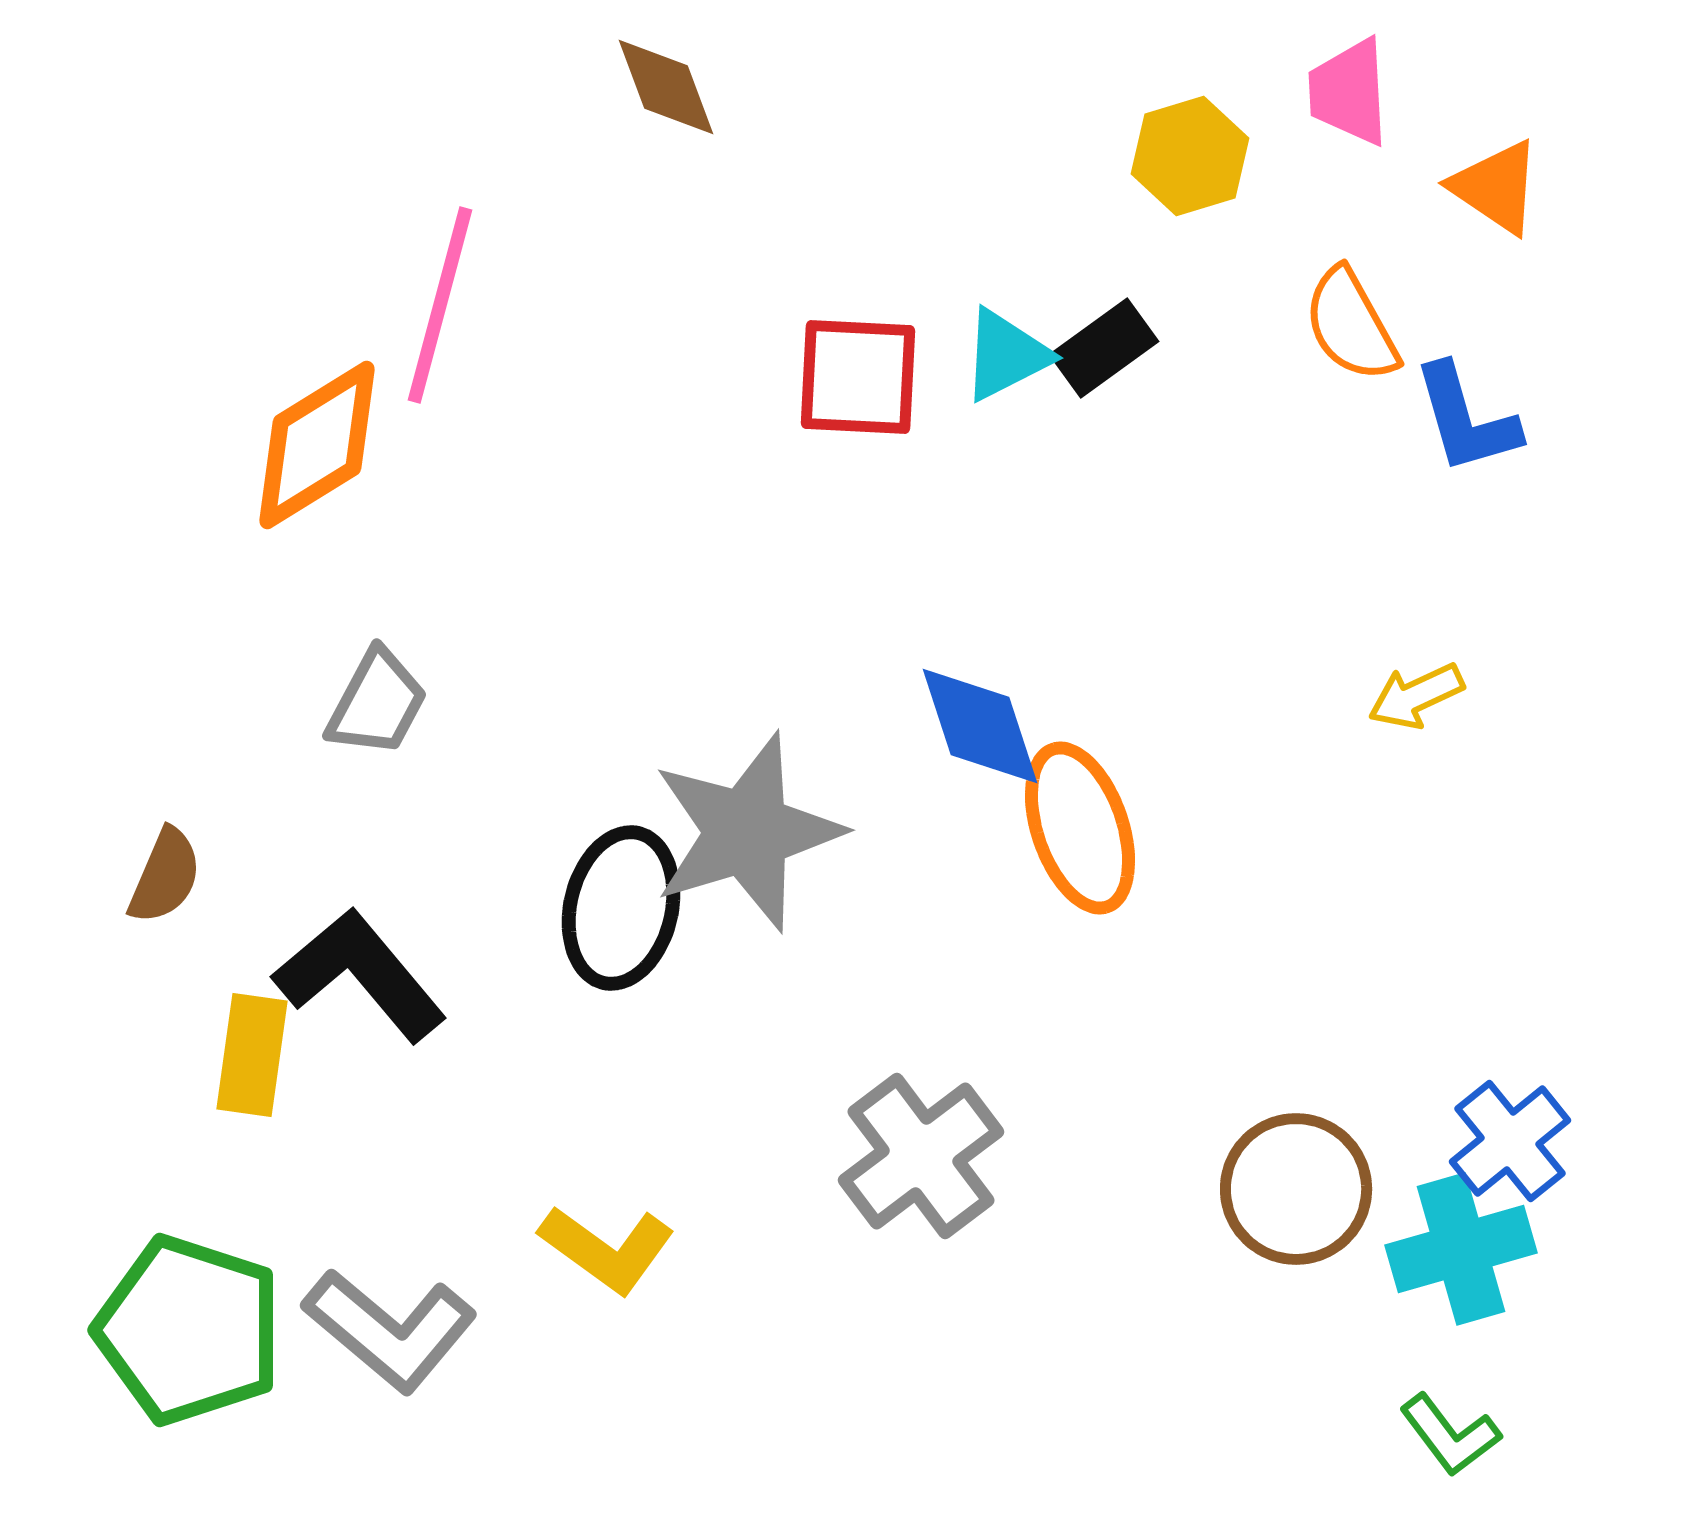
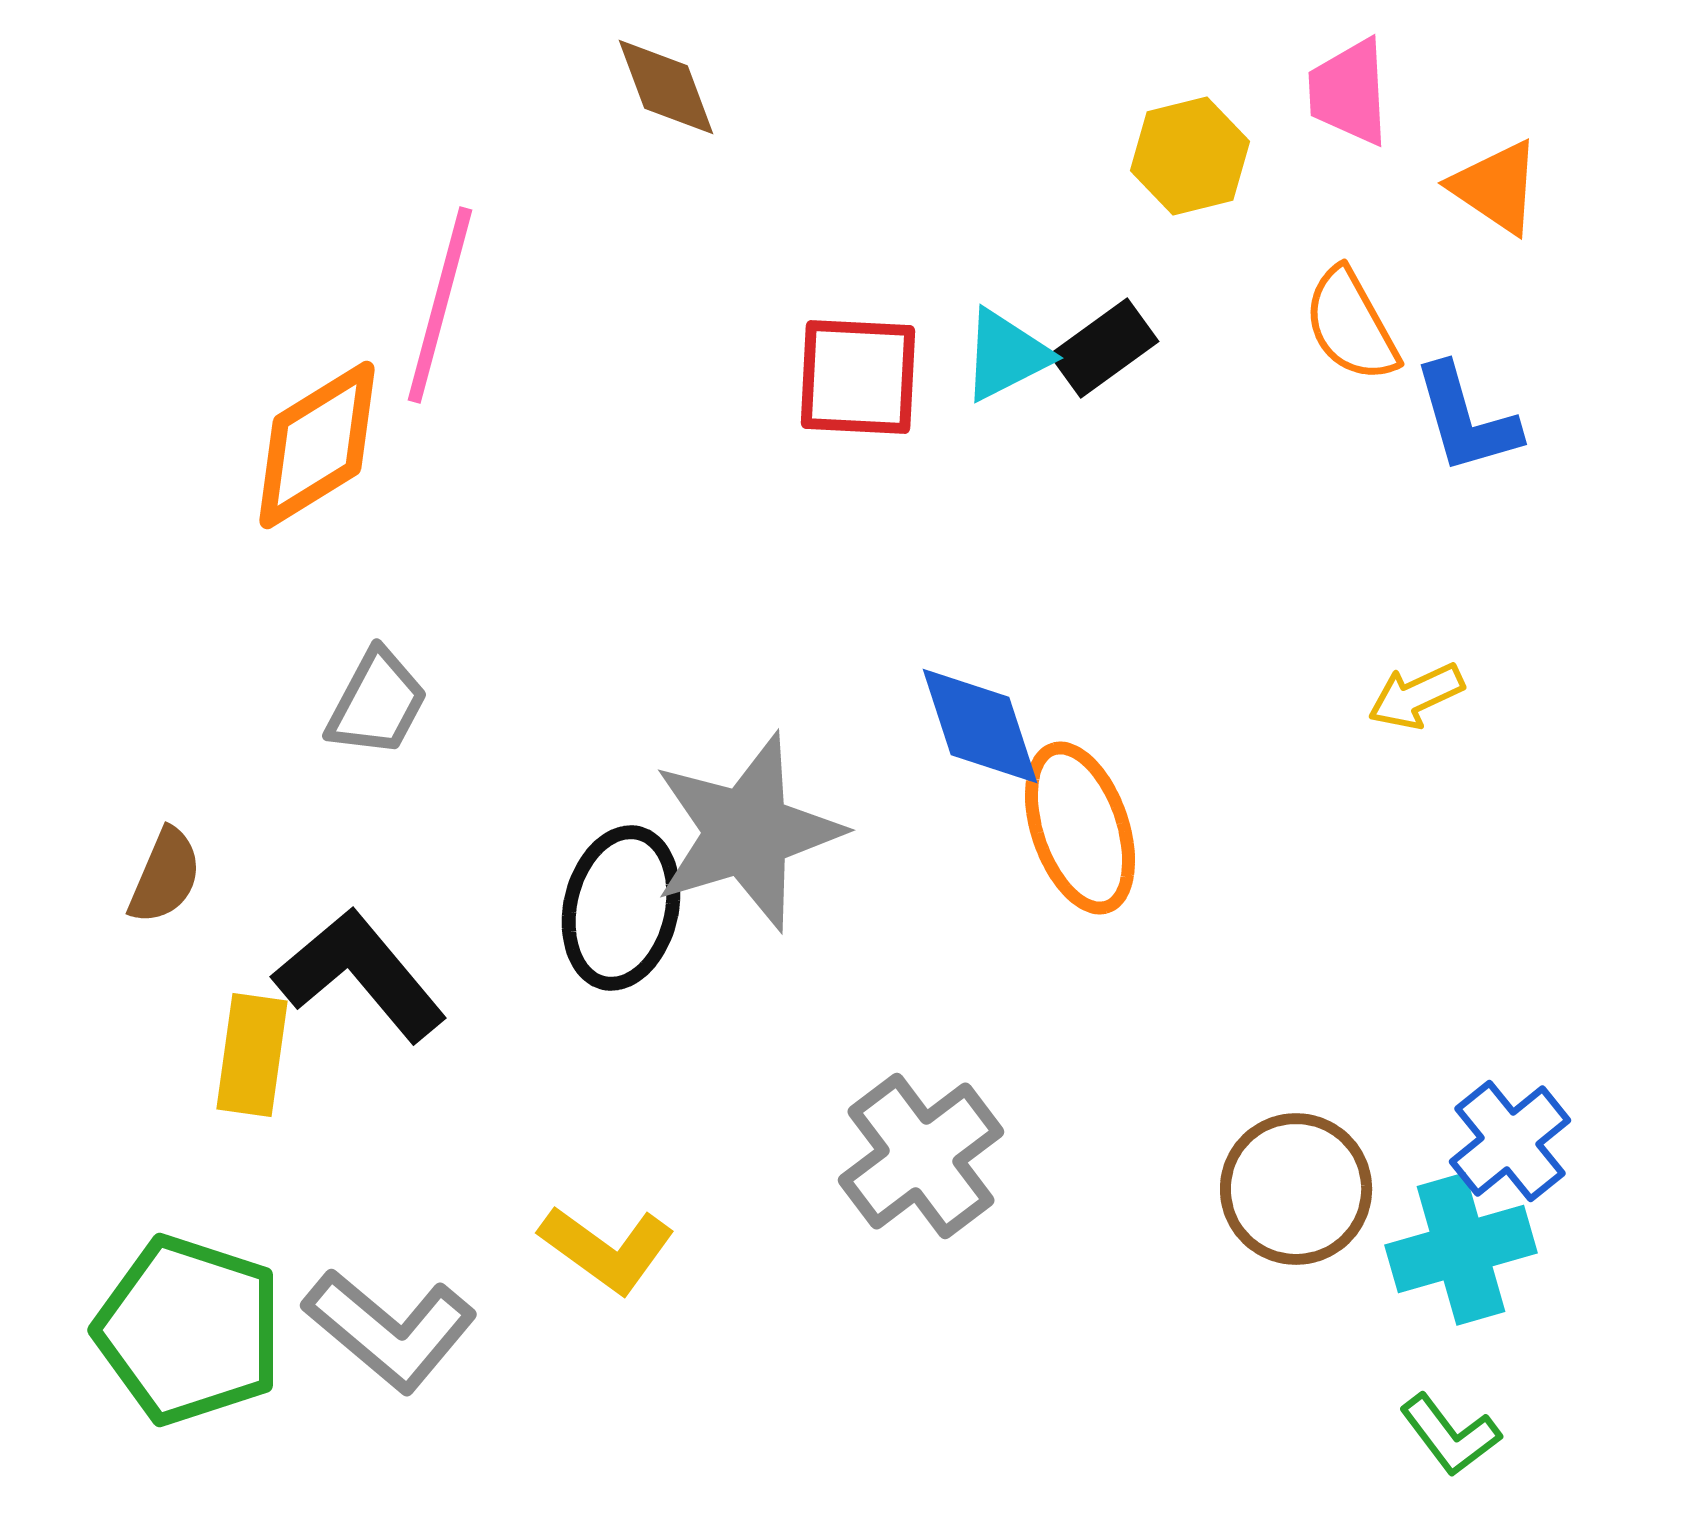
yellow hexagon: rotated 3 degrees clockwise
